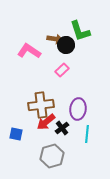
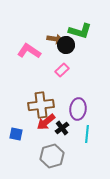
green L-shape: rotated 55 degrees counterclockwise
